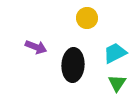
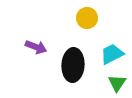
cyan trapezoid: moved 3 px left, 1 px down
